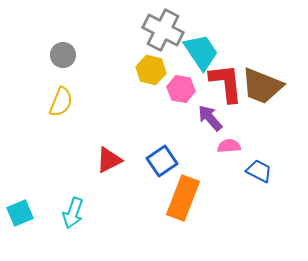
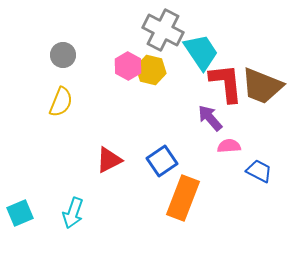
pink hexagon: moved 53 px left, 23 px up; rotated 20 degrees clockwise
